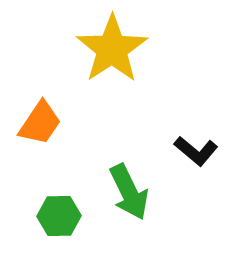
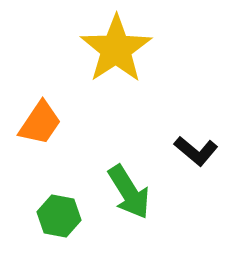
yellow star: moved 4 px right
green arrow: rotated 6 degrees counterclockwise
green hexagon: rotated 12 degrees clockwise
